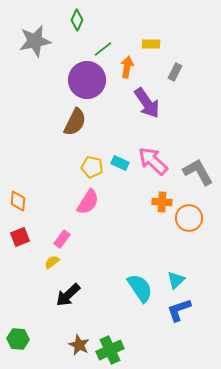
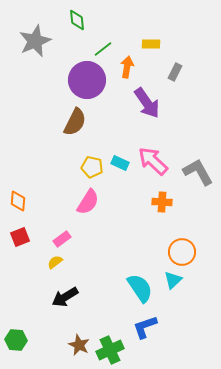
green diamond: rotated 30 degrees counterclockwise
gray star: rotated 12 degrees counterclockwise
orange circle: moved 7 px left, 34 px down
pink rectangle: rotated 18 degrees clockwise
yellow semicircle: moved 3 px right
cyan triangle: moved 3 px left
black arrow: moved 3 px left, 2 px down; rotated 12 degrees clockwise
blue L-shape: moved 34 px left, 17 px down
green hexagon: moved 2 px left, 1 px down
